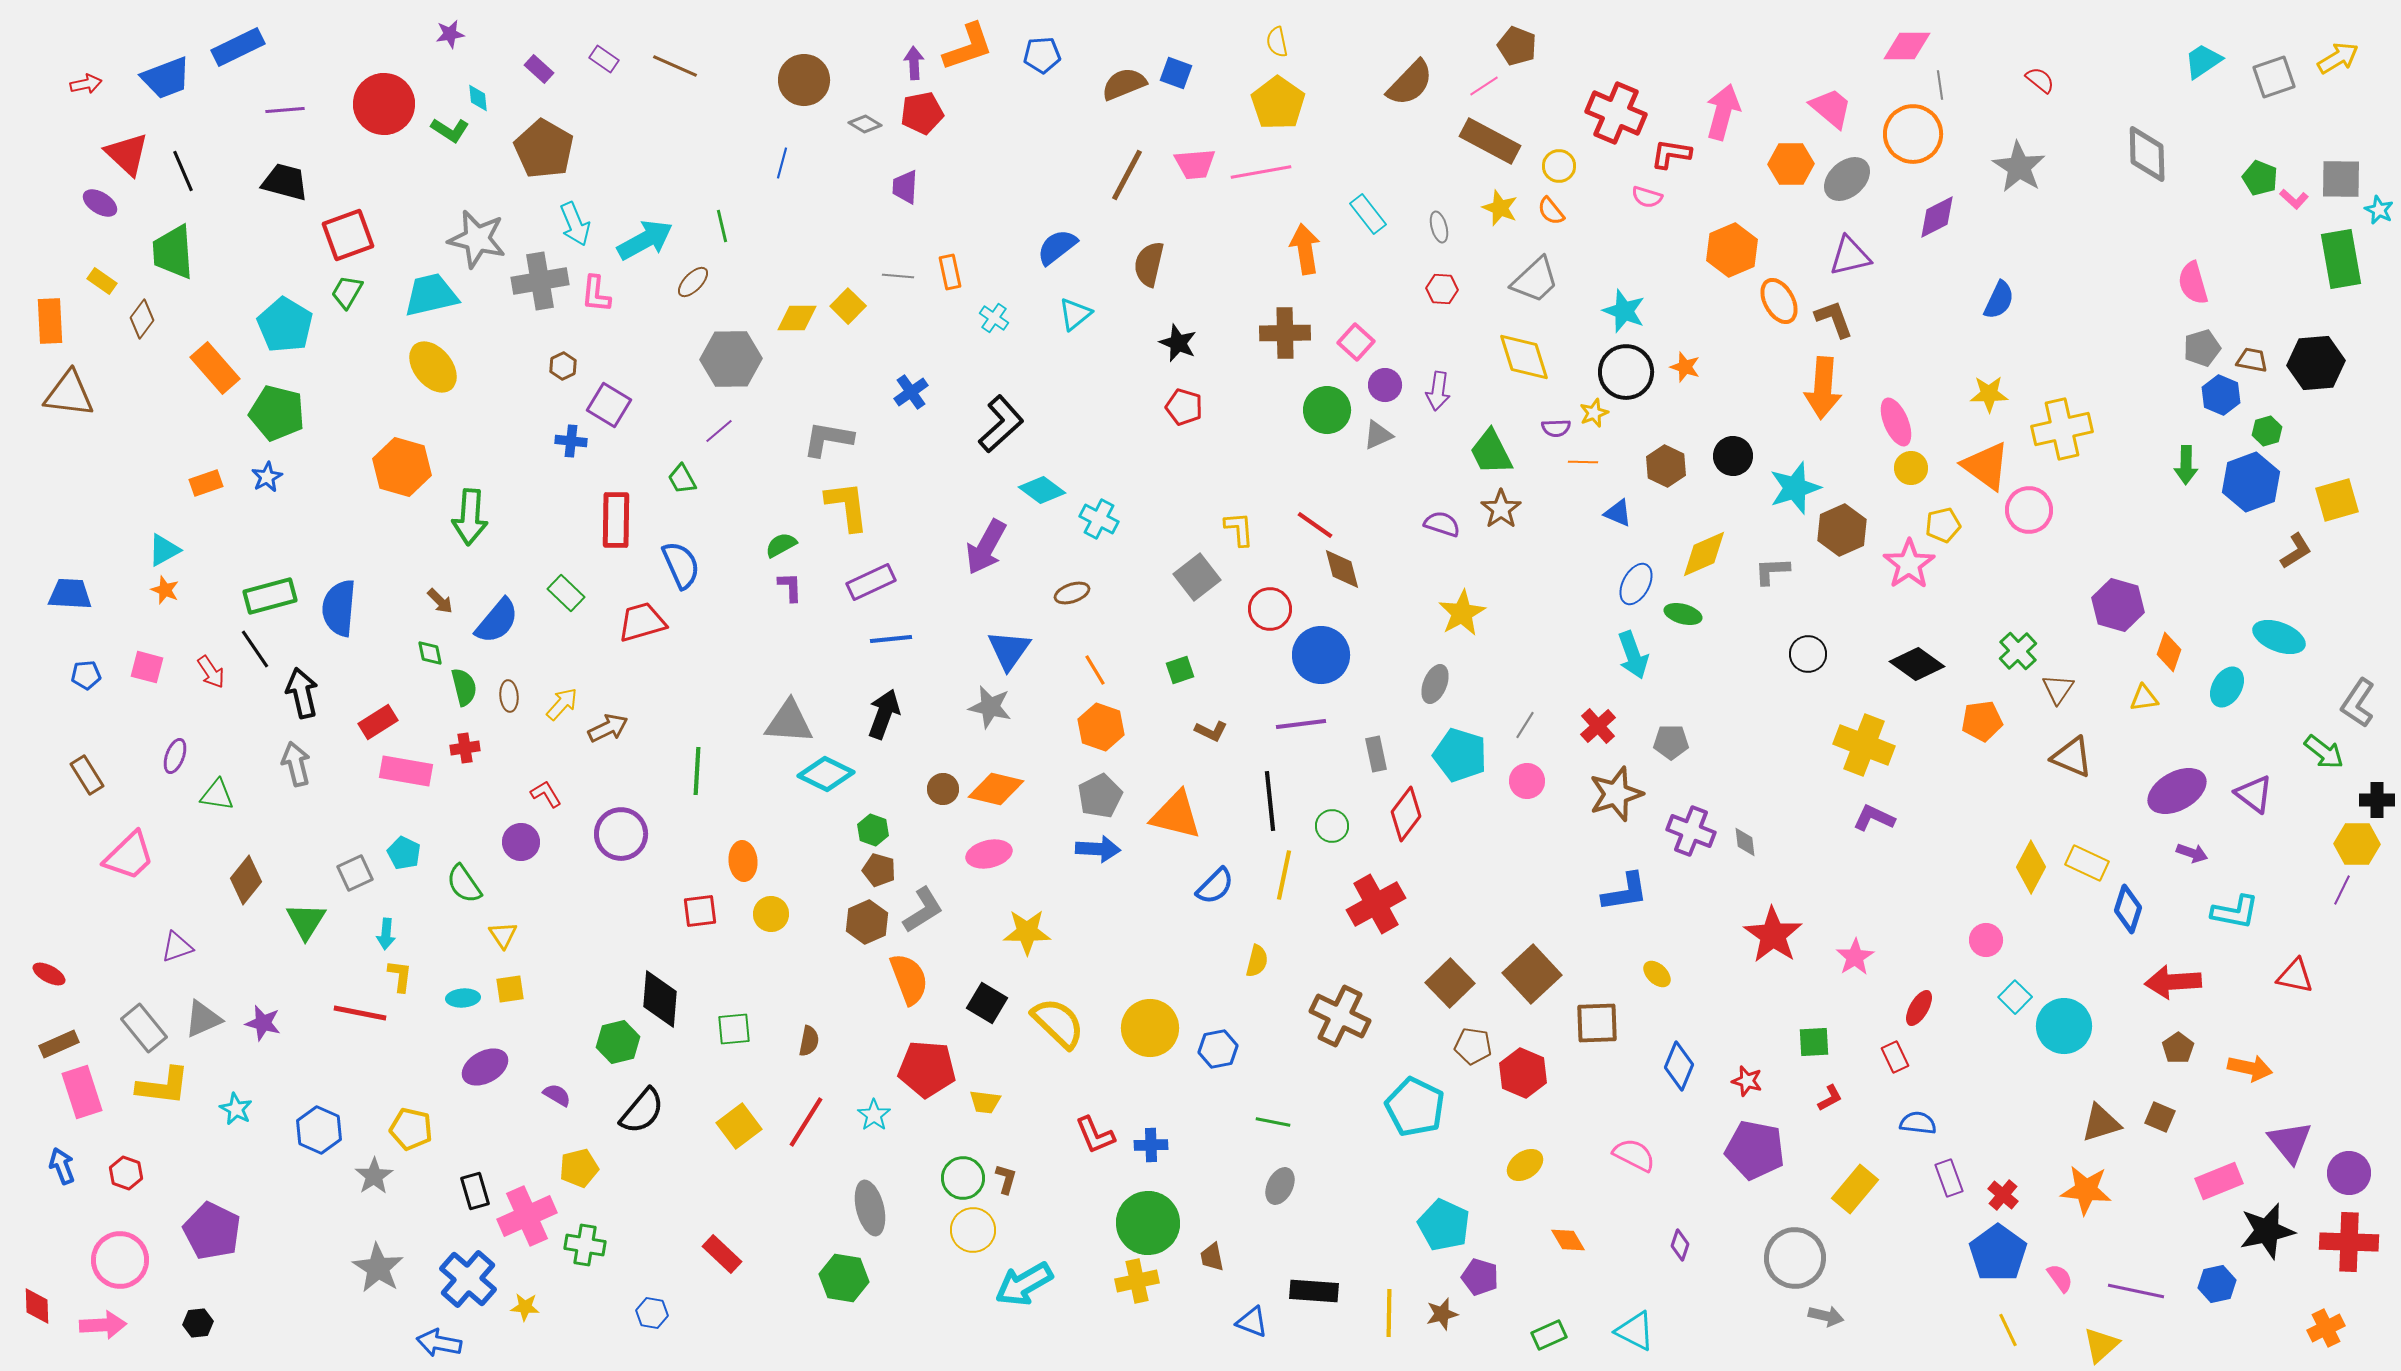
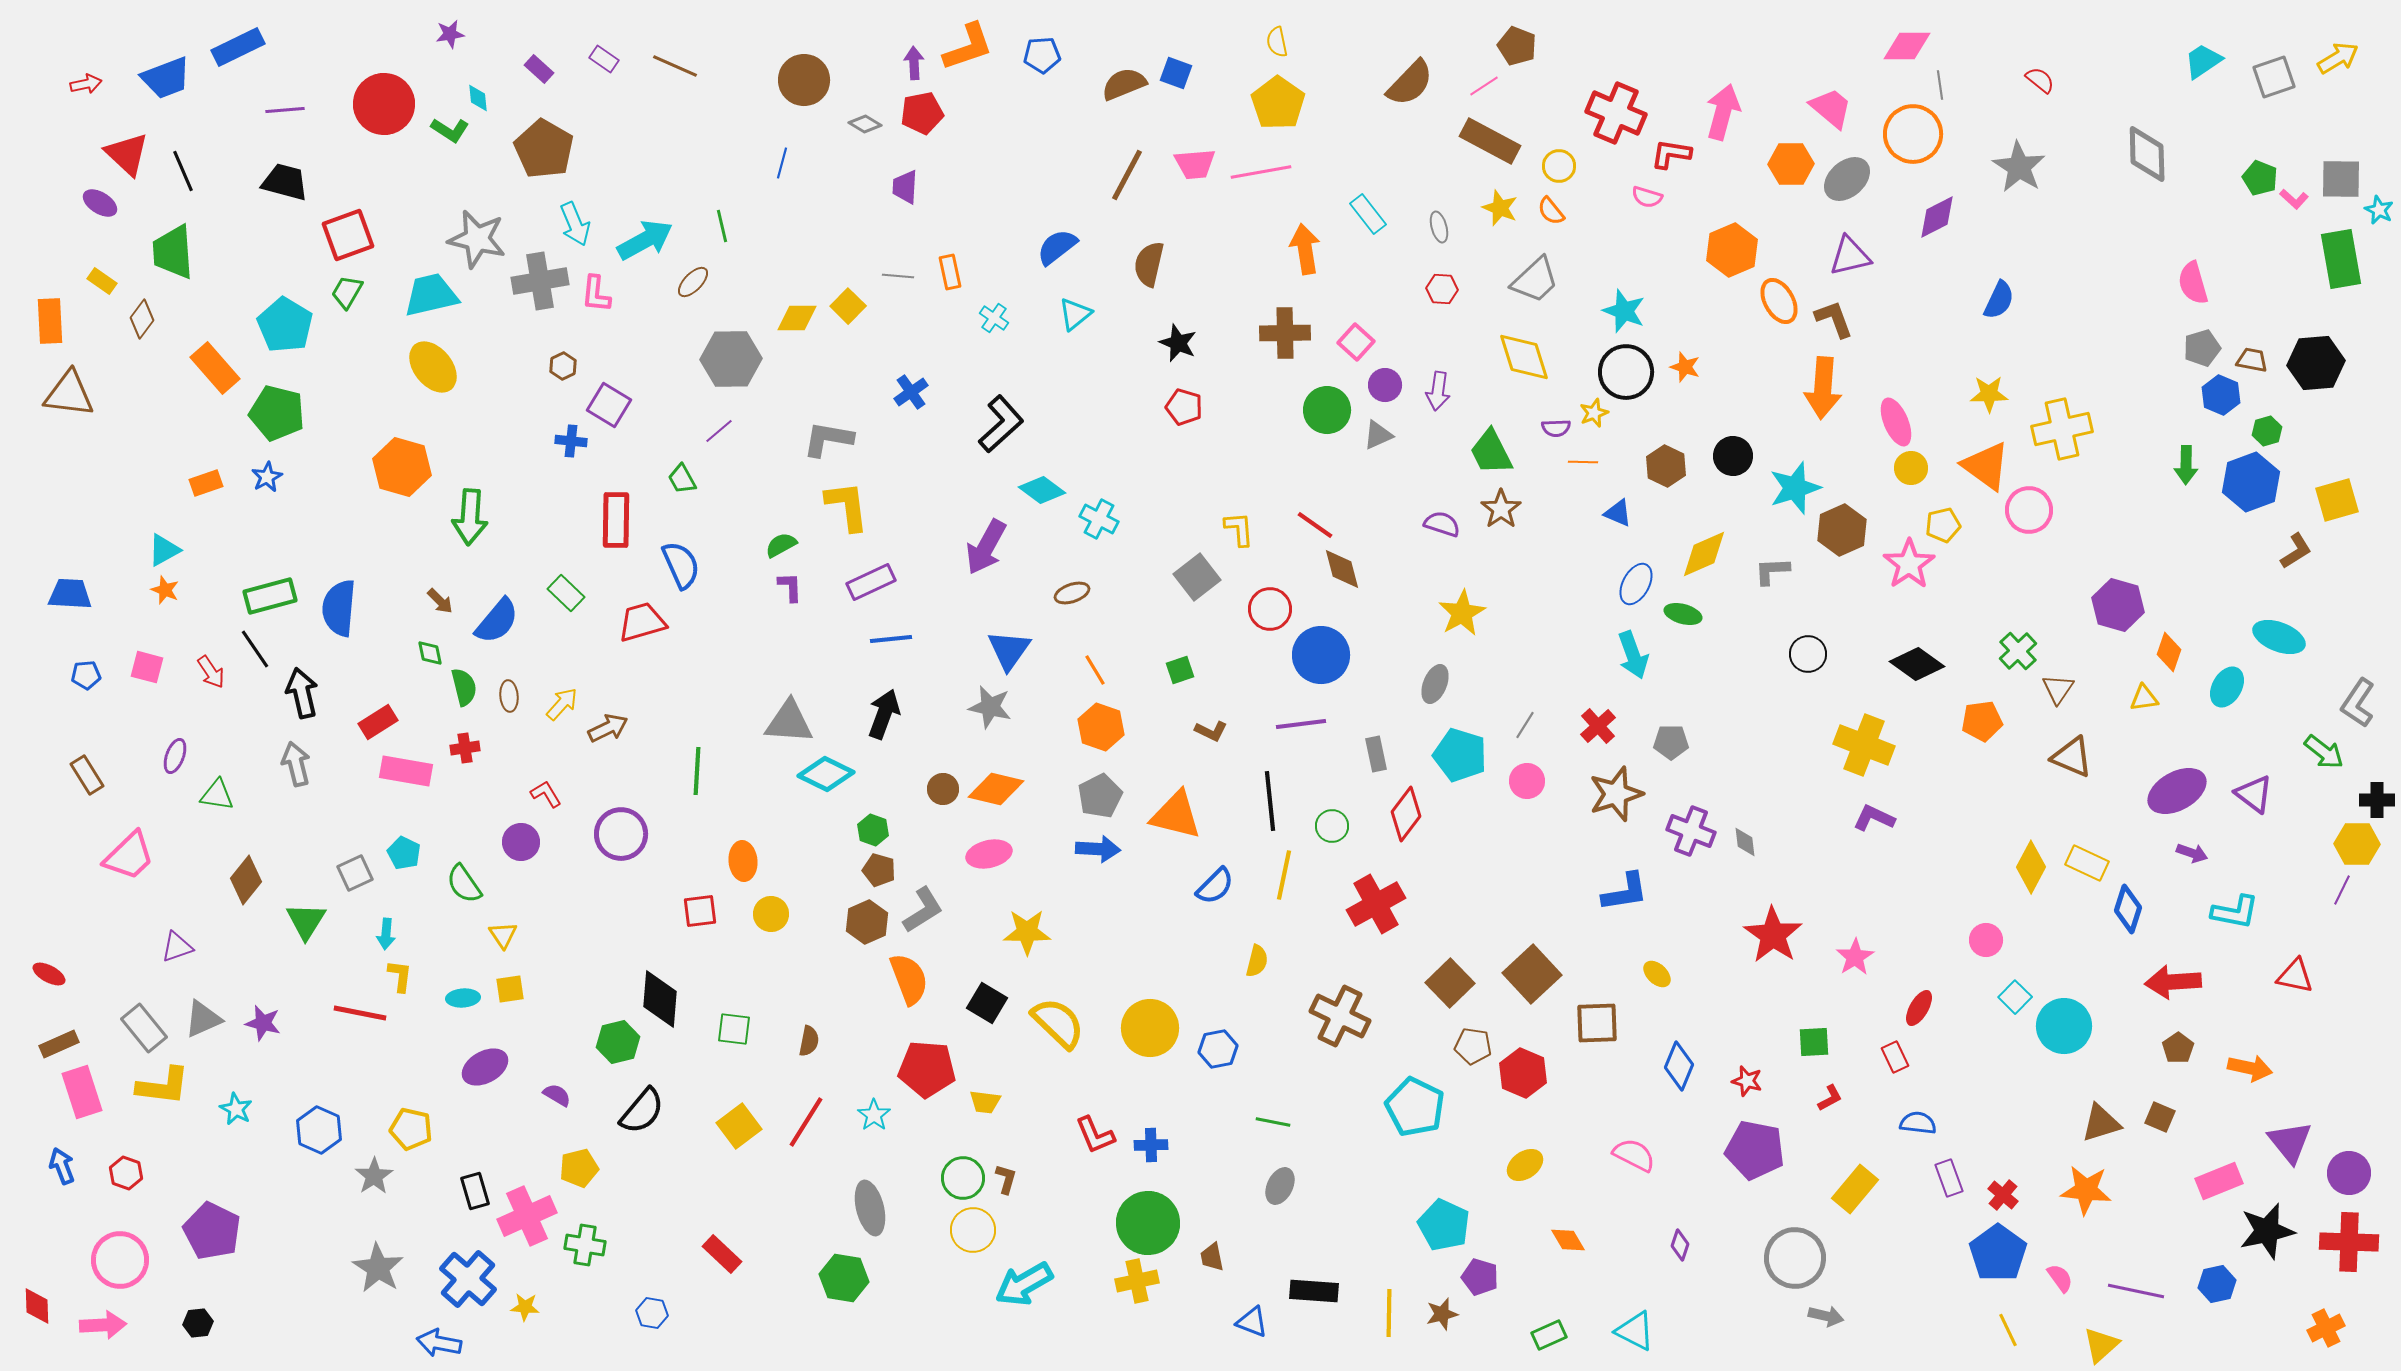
green square at (734, 1029): rotated 12 degrees clockwise
